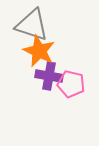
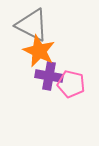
gray triangle: rotated 9 degrees clockwise
